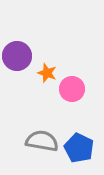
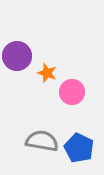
pink circle: moved 3 px down
